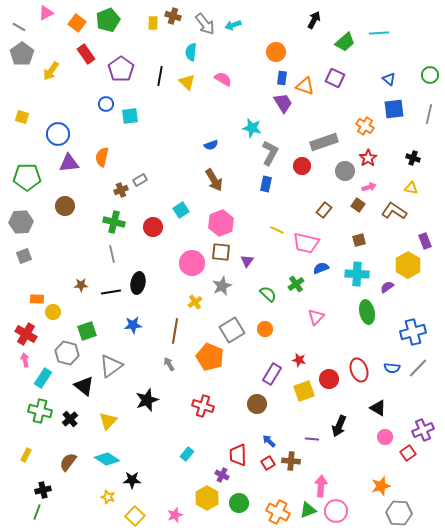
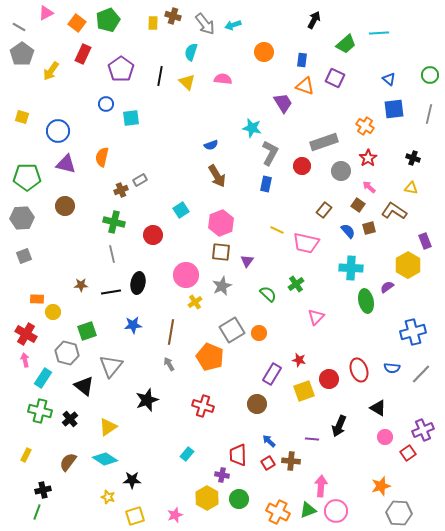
green trapezoid at (345, 42): moved 1 px right, 2 px down
cyan semicircle at (191, 52): rotated 12 degrees clockwise
orange circle at (276, 52): moved 12 px left
red rectangle at (86, 54): moved 3 px left; rotated 60 degrees clockwise
blue rectangle at (282, 78): moved 20 px right, 18 px up
pink semicircle at (223, 79): rotated 24 degrees counterclockwise
cyan square at (130, 116): moved 1 px right, 2 px down
blue circle at (58, 134): moved 3 px up
purple triangle at (69, 163): moved 3 px left, 1 px down; rotated 20 degrees clockwise
gray circle at (345, 171): moved 4 px left
brown arrow at (214, 180): moved 3 px right, 4 px up
pink arrow at (369, 187): rotated 120 degrees counterclockwise
gray hexagon at (21, 222): moved 1 px right, 4 px up
red circle at (153, 227): moved 8 px down
brown square at (359, 240): moved 10 px right, 12 px up
pink circle at (192, 263): moved 6 px left, 12 px down
blue semicircle at (321, 268): moved 27 px right, 37 px up; rotated 70 degrees clockwise
cyan cross at (357, 274): moved 6 px left, 6 px up
green ellipse at (367, 312): moved 1 px left, 11 px up
orange circle at (265, 329): moved 6 px left, 4 px down
brown line at (175, 331): moved 4 px left, 1 px down
gray triangle at (111, 366): rotated 15 degrees counterclockwise
gray line at (418, 368): moved 3 px right, 6 px down
yellow triangle at (108, 421): moved 6 px down; rotated 12 degrees clockwise
cyan diamond at (107, 459): moved 2 px left
purple cross at (222, 475): rotated 16 degrees counterclockwise
green circle at (239, 503): moved 4 px up
yellow square at (135, 516): rotated 30 degrees clockwise
